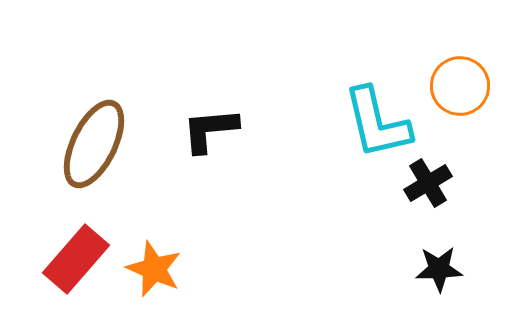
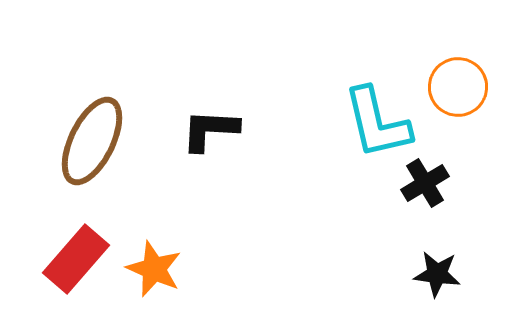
orange circle: moved 2 px left, 1 px down
black L-shape: rotated 8 degrees clockwise
brown ellipse: moved 2 px left, 3 px up
black cross: moved 3 px left
black star: moved 2 px left, 5 px down; rotated 9 degrees clockwise
